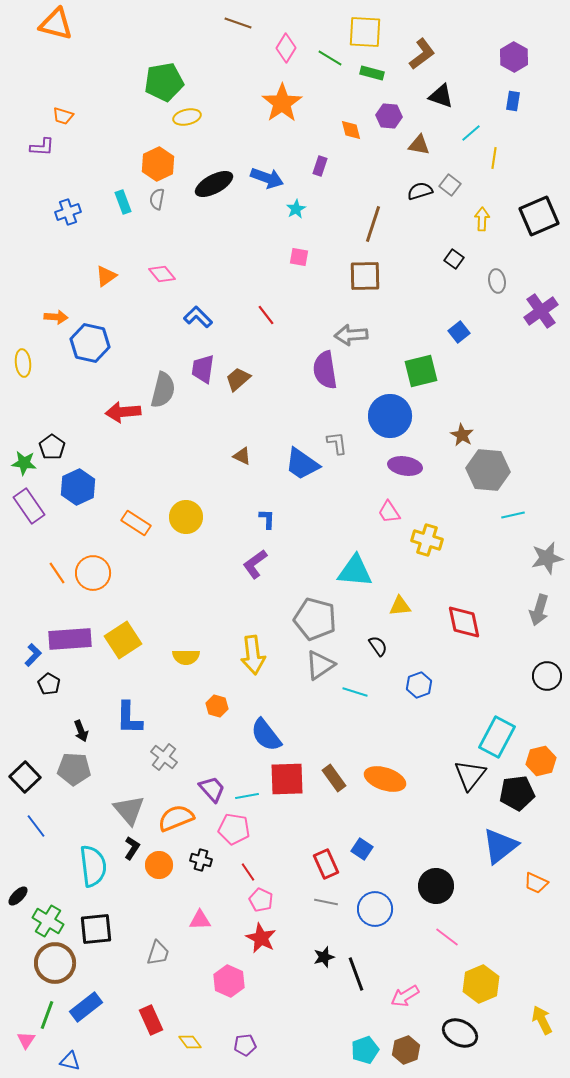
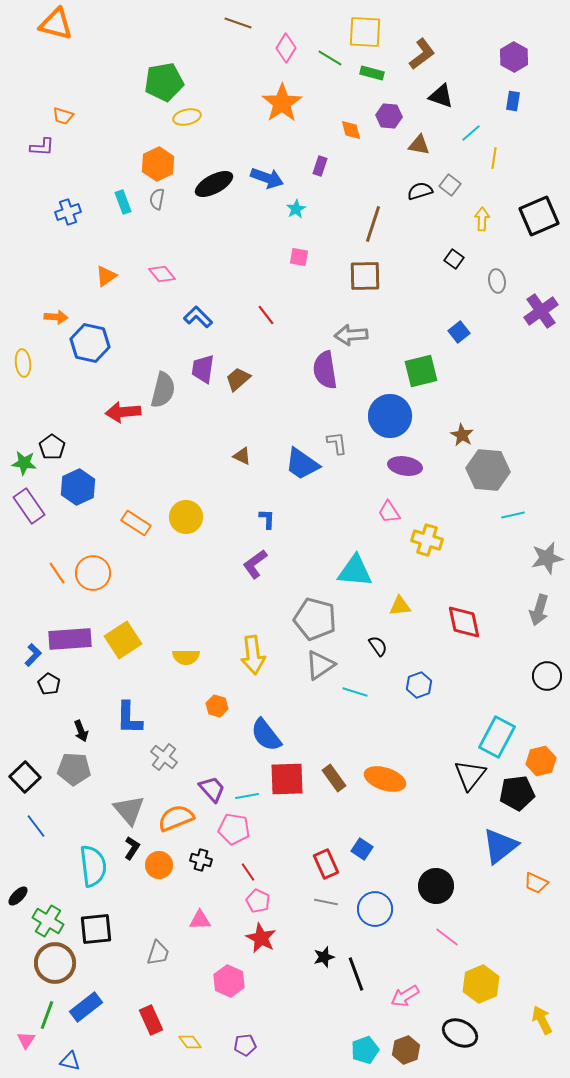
pink pentagon at (261, 900): moved 3 px left, 1 px down
